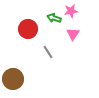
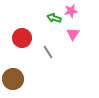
red circle: moved 6 px left, 9 px down
